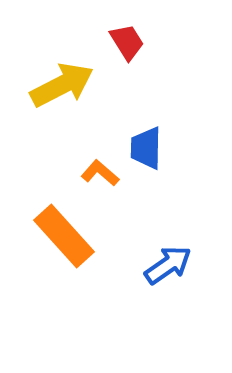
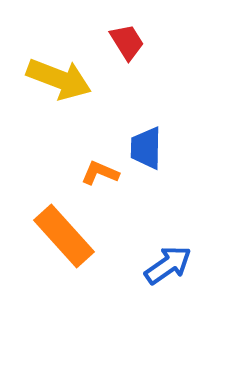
yellow arrow: moved 3 px left, 6 px up; rotated 48 degrees clockwise
orange L-shape: rotated 18 degrees counterclockwise
